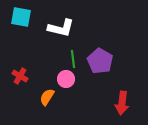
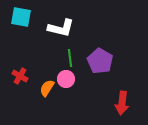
green line: moved 3 px left, 1 px up
orange semicircle: moved 9 px up
